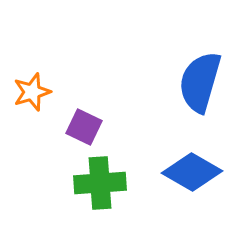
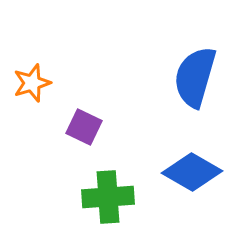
blue semicircle: moved 5 px left, 5 px up
orange star: moved 9 px up
green cross: moved 8 px right, 14 px down
